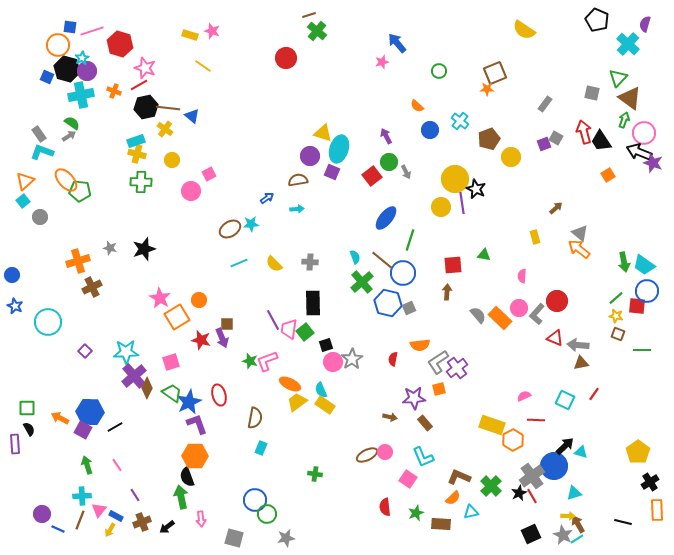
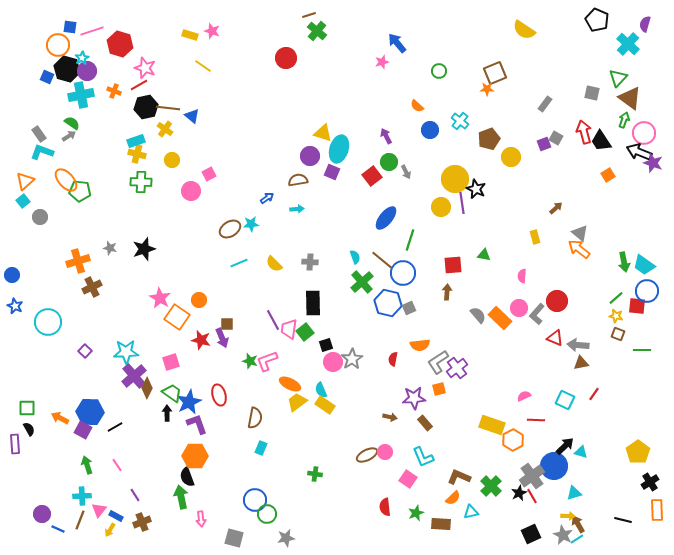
orange square at (177, 317): rotated 25 degrees counterclockwise
black line at (623, 522): moved 2 px up
black arrow at (167, 527): moved 114 px up; rotated 126 degrees clockwise
